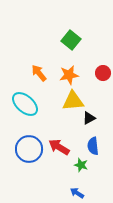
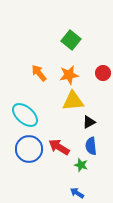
cyan ellipse: moved 11 px down
black triangle: moved 4 px down
blue semicircle: moved 2 px left
